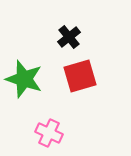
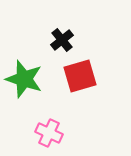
black cross: moved 7 px left, 3 px down
